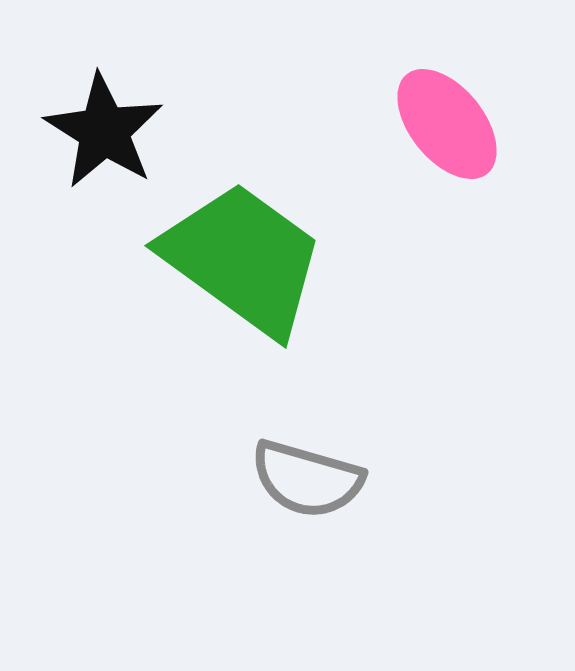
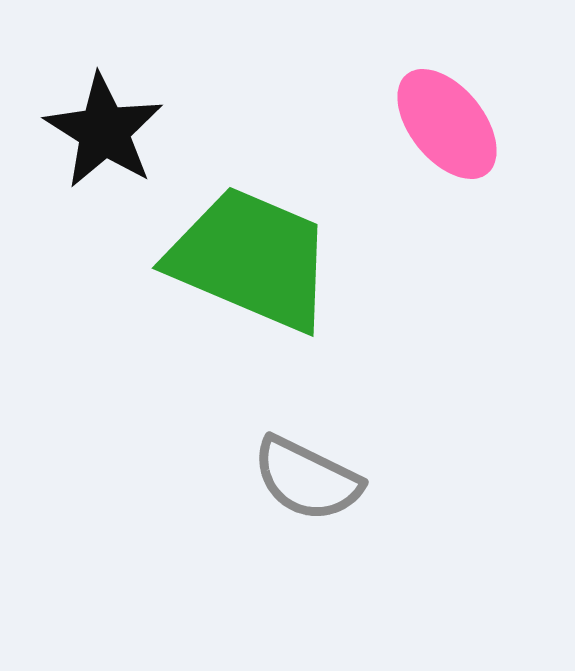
green trapezoid: moved 8 px right; rotated 13 degrees counterclockwise
gray semicircle: rotated 10 degrees clockwise
